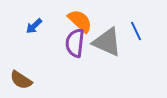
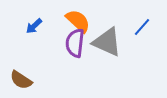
orange semicircle: moved 2 px left
blue line: moved 6 px right, 4 px up; rotated 66 degrees clockwise
